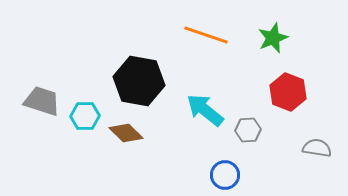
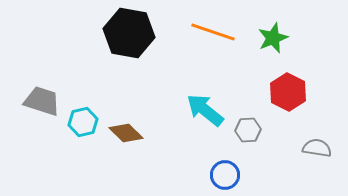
orange line: moved 7 px right, 3 px up
black hexagon: moved 10 px left, 48 px up
red hexagon: rotated 6 degrees clockwise
cyan hexagon: moved 2 px left, 6 px down; rotated 12 degrees counterclockwise
